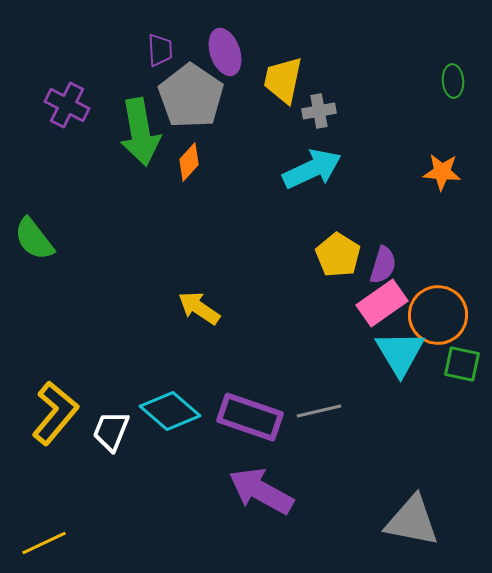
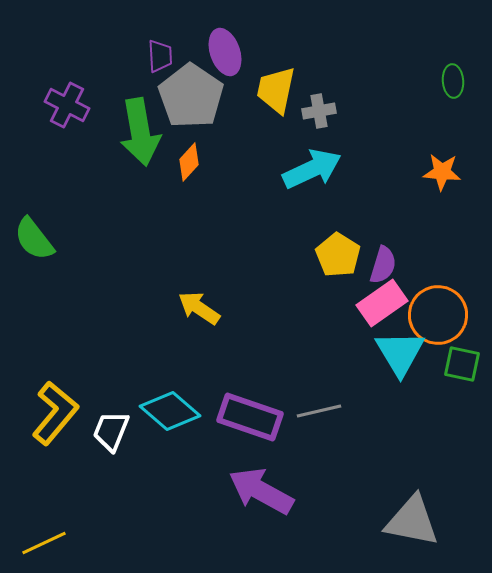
purple trapezoid: moved 6 px down
yellow trapezoid: moved 7 px left, 10 px down
